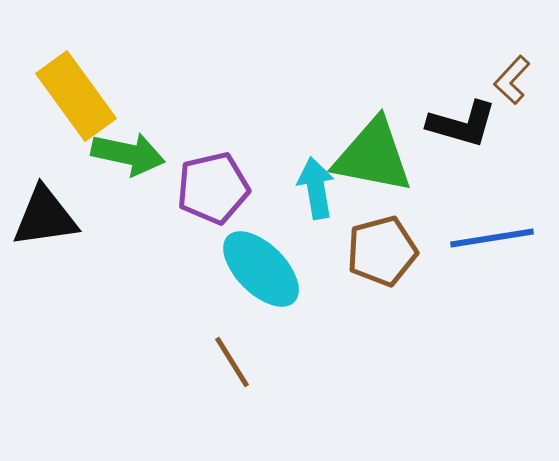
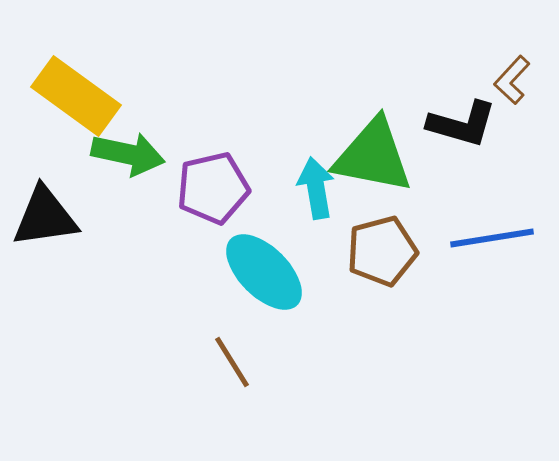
yellow rectangle: rotated 18 degrees counterclockwise
cyan ellipse: moved 3 px right, 3 px down
